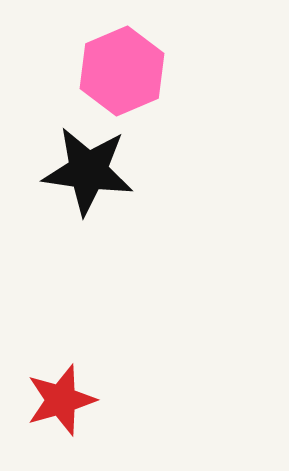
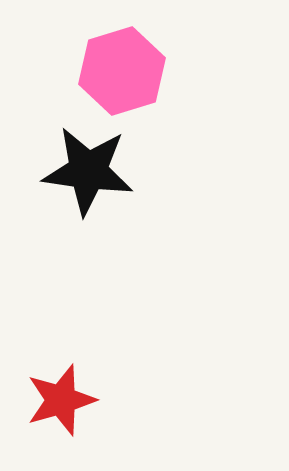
pink hexagon: rotated 6 degrees clockwise
